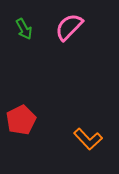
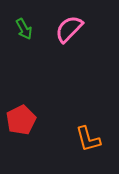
pink semicircle: moved 2 px down
orange L-shape: rotated 28 degrees clockwise
